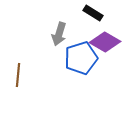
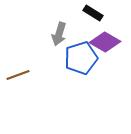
brown line: rotated 65 degrees clockwise
